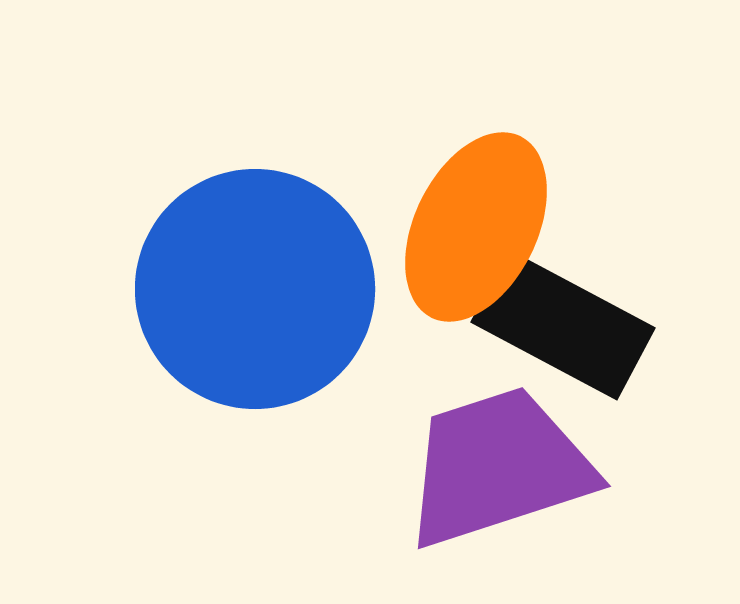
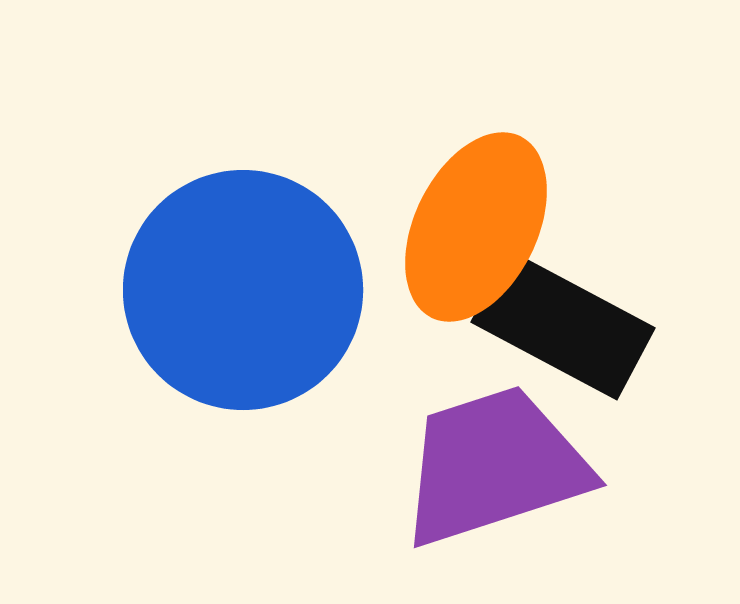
blue circle: moved 12 px left, 1 px down
purple trapezoid: moved 4 px left, 1 px up
